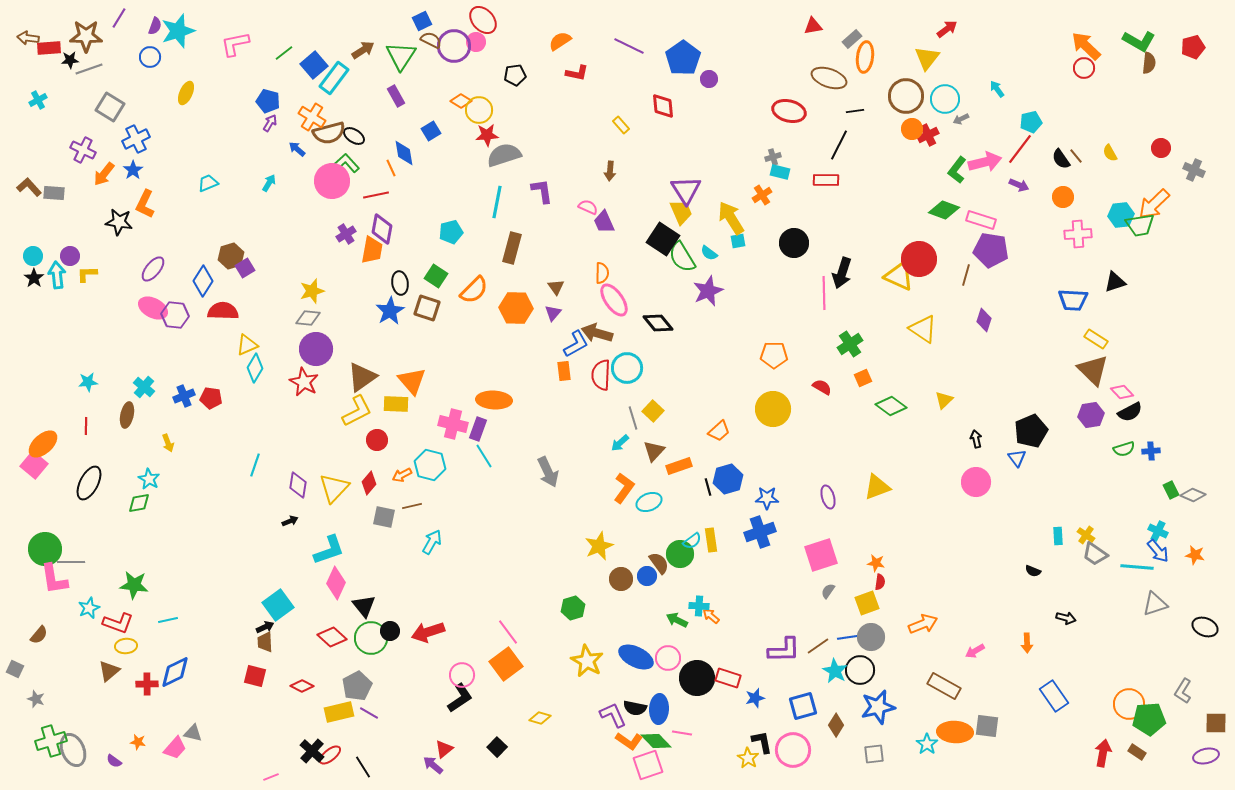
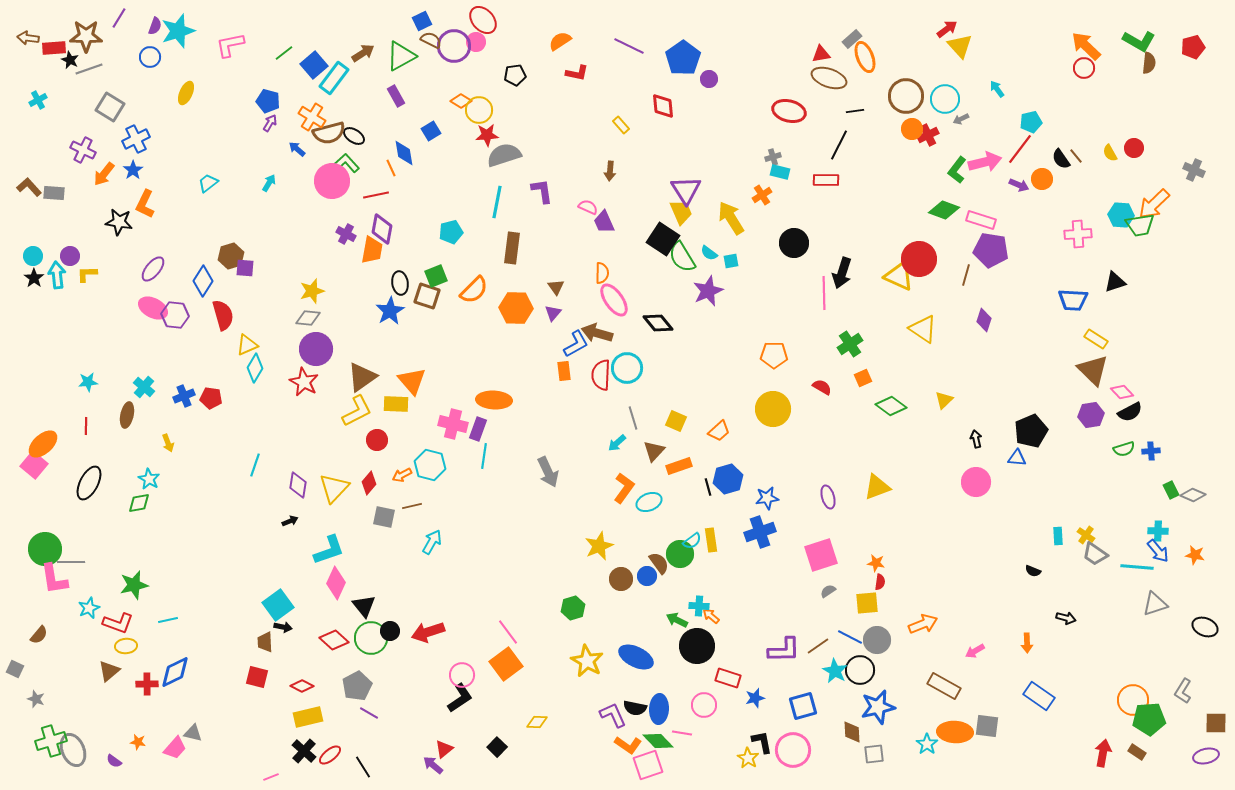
red triangle at (813, 26): moved 8 px right, 28 px down
pink L-shape at (235, 44): moved 5 px left, 1 px down
red rectangle at (49, 48): moved 5 px right
brown arrow at (363, 50): moved 3 px down
green triangle at (401, 56): rotated 28 degrees clockwise
orange ellipse at (865, 57): rotated 28 degrees counterclockwise
yellow triangle at (927, 58): moved 33 px right, 12 px up; rotated 20 degrees counterclockwise
black star at (70, 60): rotated 30 degrees clockwise
red circle at (1161, 148): moved 27 px left
cyan trapezoid at (208, 183): rotated 15 degrees counterclockwise
orange circle at (1063, 197): moved 21 px left, 18 px up
cyan hexagon at (1121, 215): rotated 10 degrees clockwise
purple cross at (346, 234): rotated 30 degrees counterclockwise
cyan square at (738, 241): moved 7 px left, 20 px down
brown rectangle at (512, 248): rotated 8 degrees counterclockwise
purple square at (245, 268): rotated 36 degrees clockwise
green square at (436, 276): rotated 35 degrees clockwise
brown square at (427, 308): moved 12 px up
red semicircle at (223, 311): moved 4 px down; rotated 72 degrees clockwise
yellow square at (653, 411): moved 23 px right, 10 px down; rotated 20 degrees counterclockwise
cyan arrow at (620, 443): moved 3 px left
cyan line at (484, 456): rotated 40 degrees clockwise
blue triangle at (1017, 458): rotated 48 degrees counterclockwise
blue star at (767, 498): rotated 10 degrees counterclockwise
cyan cross at (1158, 531): rotated 24 degrees counterclockwise
green star at (134, 585): rotated 20 degrees counterclockwise
gray semicircle at (828, 591): rotated 21 degrees clockwise
yellow square at (867, 603): rotated 15 degrees clockwise
black arrow at (265, 627): moved 18 px right; rotated 36 degrees clockwise
red diamond at (332, 637): moved 2 px right, 3 px down
blue line at (850, 637): rotated 35 degrees clockwise
gray circle at (871, 637): moved 6 px right, 3 px down
pink circle at (668, 658): moved 36 px right, 47 px down
red square at (255, 676): moved 2 px right, 1 px down
black circle at (697, 678): moved 32 px up
blue rectangle at (1054, 696): moved 15 px left; rotated 20 degrees counterclockwise
orange circle at (1129, 704): moved 4 px right, 4 px up
yellow rectangle at (339, 712): moved 31 px left, 5 px down
yellow diamond at (540, 718): moved 3 px left, 4 px down; rotated 15 degrees counterclockwise
brown diamond at (836, 725): moved 16 px right, 7 px down; rotated 35 degrees counterclockwise
orange L-shape at (629, 741): moved 1 px left, 4 px down
green diamond at (656, 741): moved 2 px right
black cross at (312, 751): moved 8 px left
